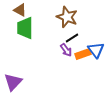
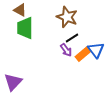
orange rectangle: rotated 21 degrees counterclockwise
